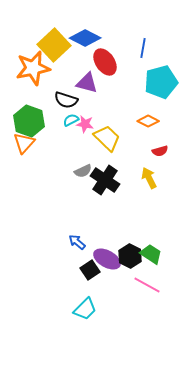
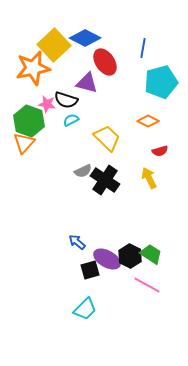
pink star: moved 38 px left, 20 px up
black square: rotated 18 degrees clockwise
